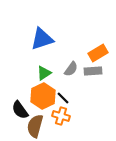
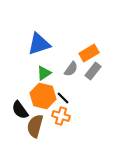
blue triangle: moved 3 px left, 5 px down
orange rectangle: moved 9 px left
gray rectangle: rotated 48 degrees counterclockwise
orange hexagon: rotated 20 degrees counterclockwise
